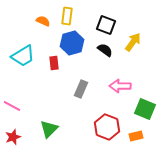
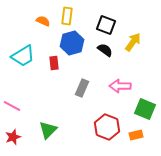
gray rectangle: moved 1 px right, 1 px up
green triangle: moved 1 px left, 1 px down
orange rectangle: moved 1 px up
